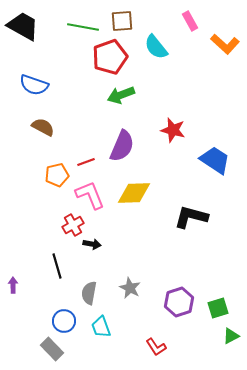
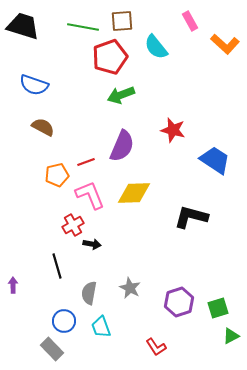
black trapezoid: rotated 12 degrees counterclockwise
